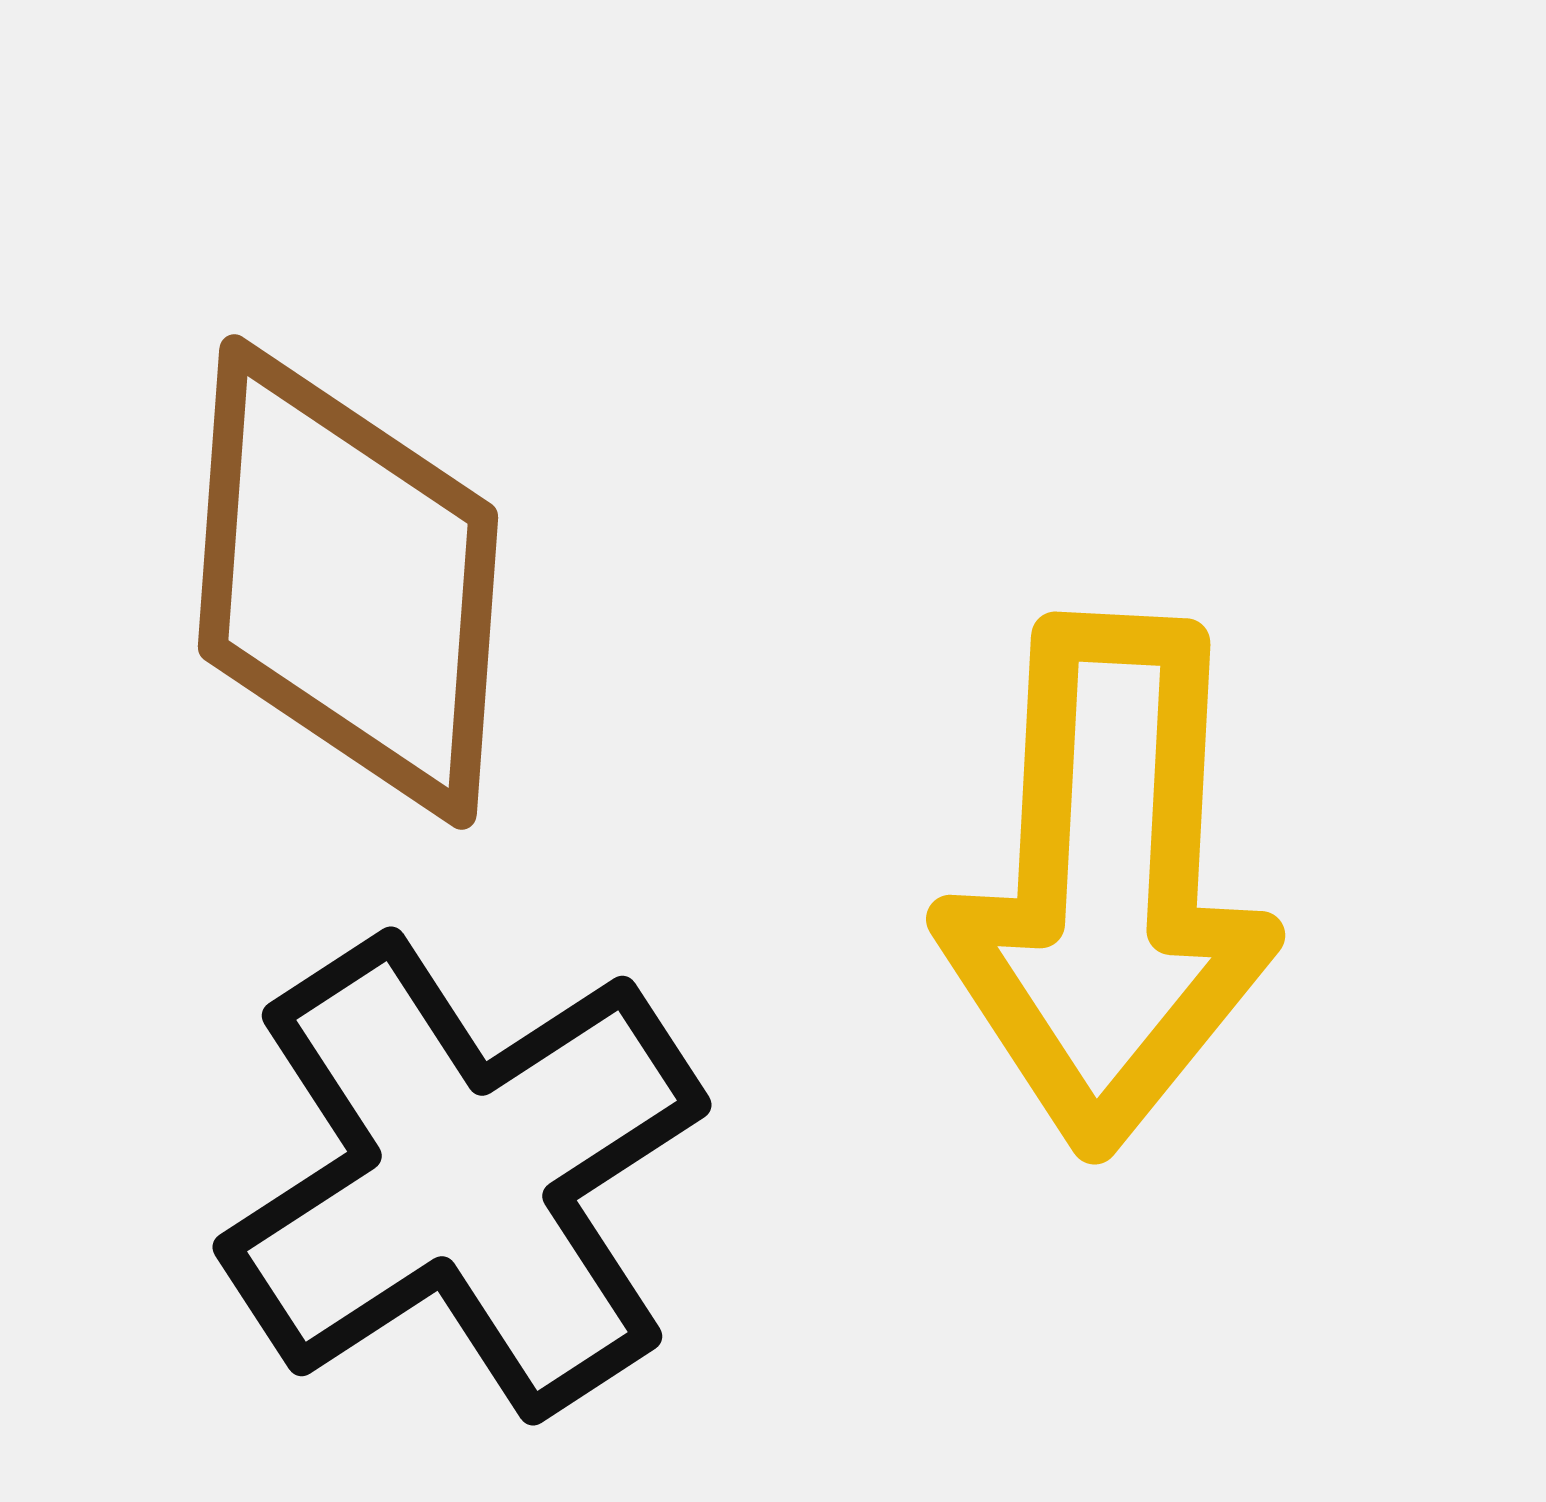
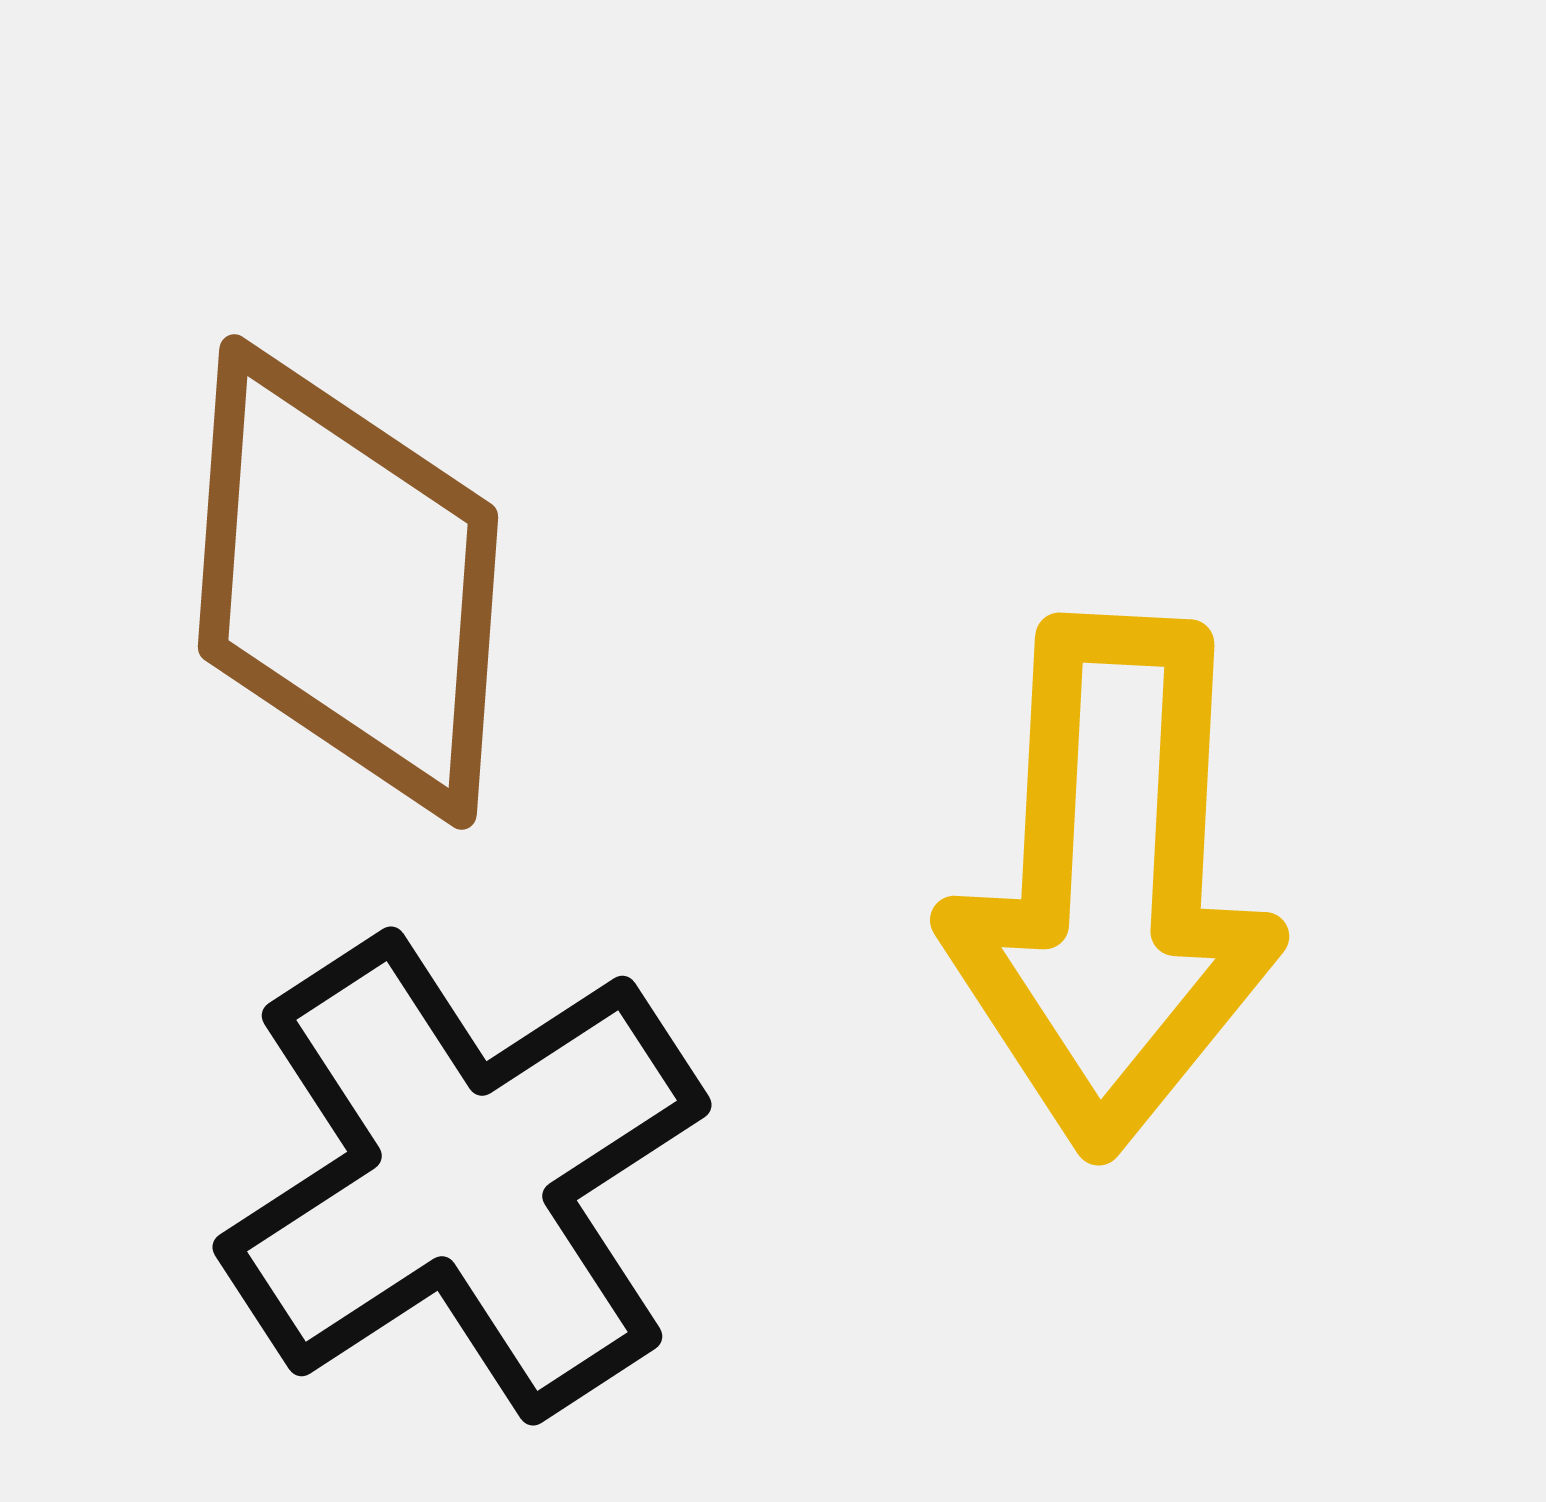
yellow arrow: moved 4 px right, 1 px down
